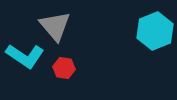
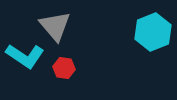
cyan hexagon: moved 2 px left, 1 px down
